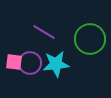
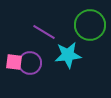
green circle: moved 14 px up
cyan star: moved 12 px right, 9 px up
